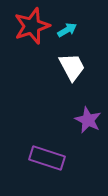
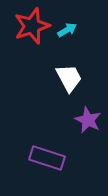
white trapezoid: moved 3 px left, 11 px down
